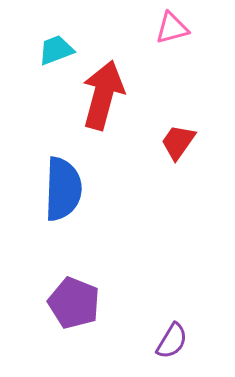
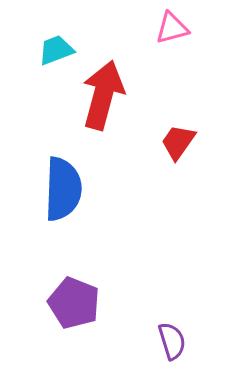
purple semicircle: rotated 48 degrees counterclockwise
